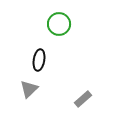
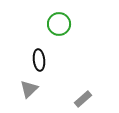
black ellipse: rotated 15 degrees counterclockwise
